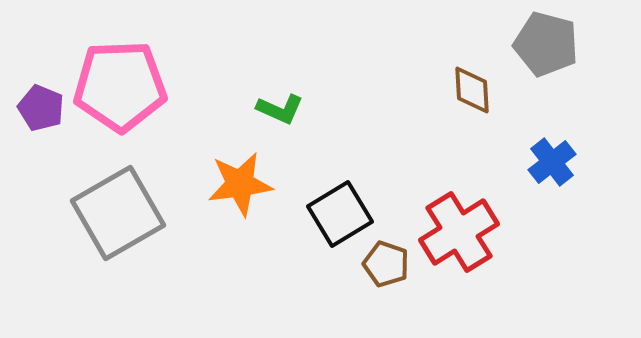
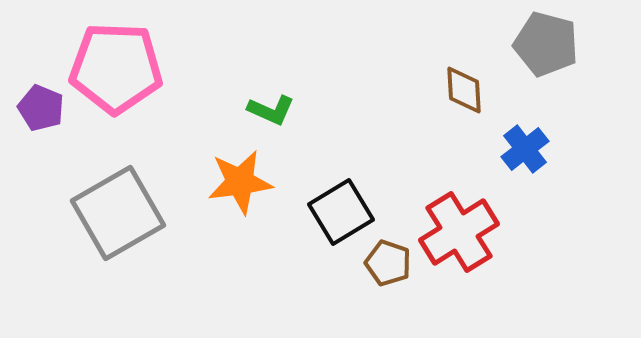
pink pentagon: moved 4 px left, 18 px up; rotated 4 degrees clockwise
brown diamond: moved 8 px left
green L-shape: moved 9 px left, 1 px down
blue cross: moved 27 px left, 13 px up
orange star: moved 2 px up
black square: moved 1 px right, 2 px up
brown pentagon: moved 2 px right, 1 px up
